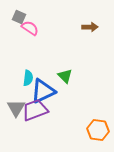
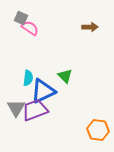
gray square: moved 2 px right, 1 px down
